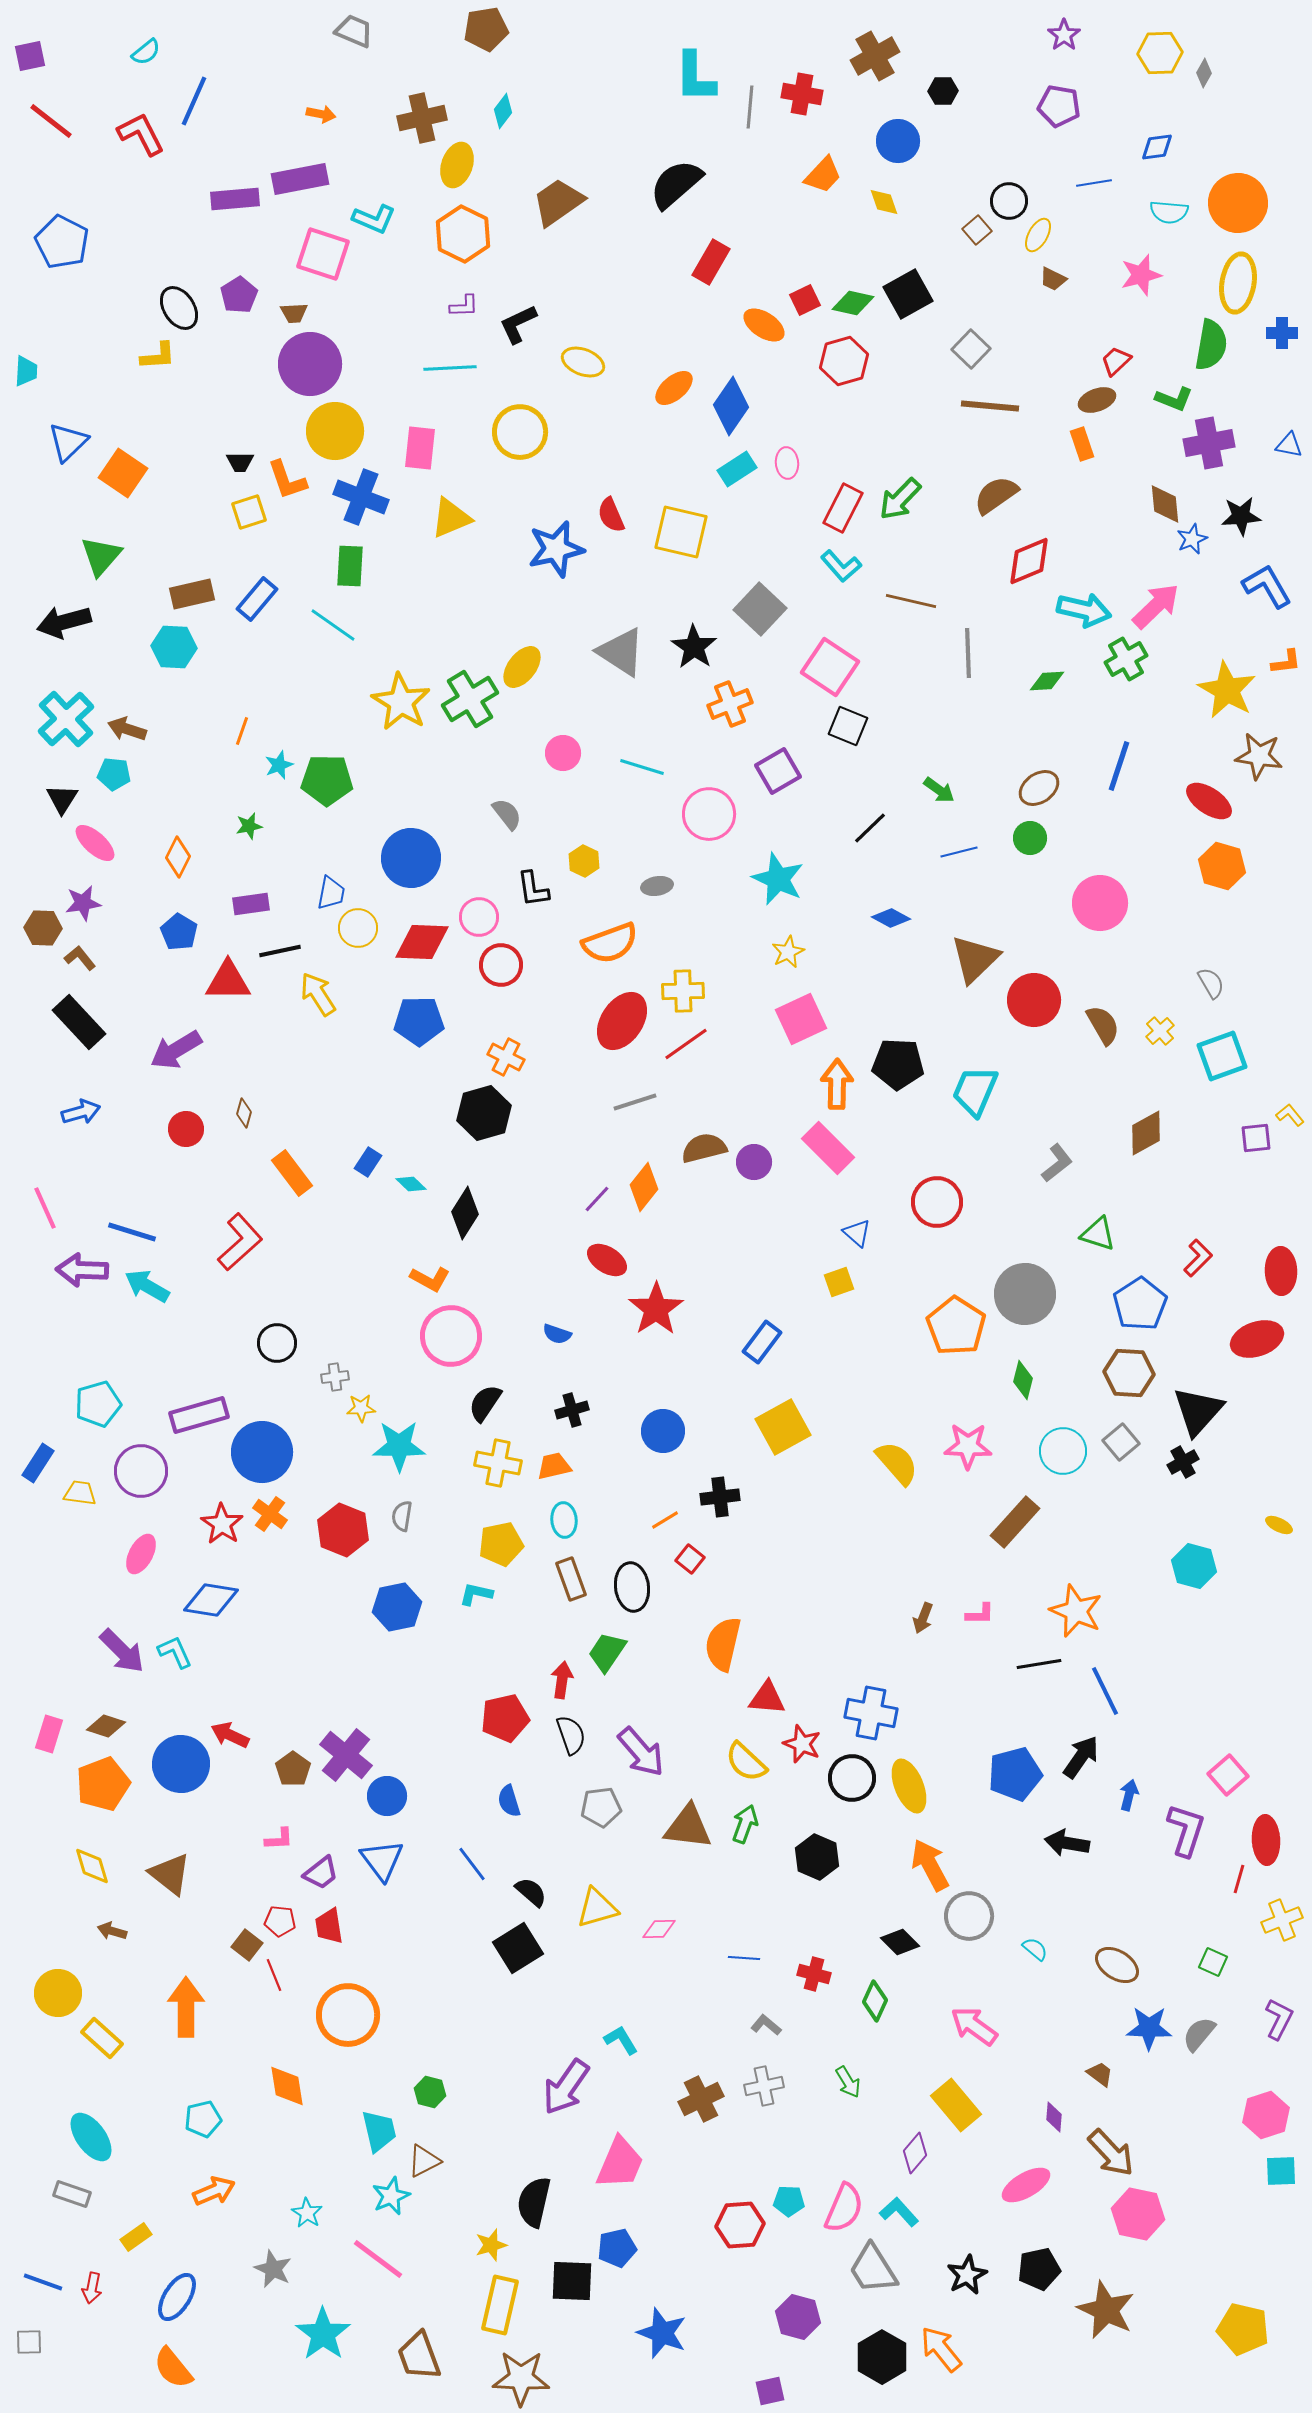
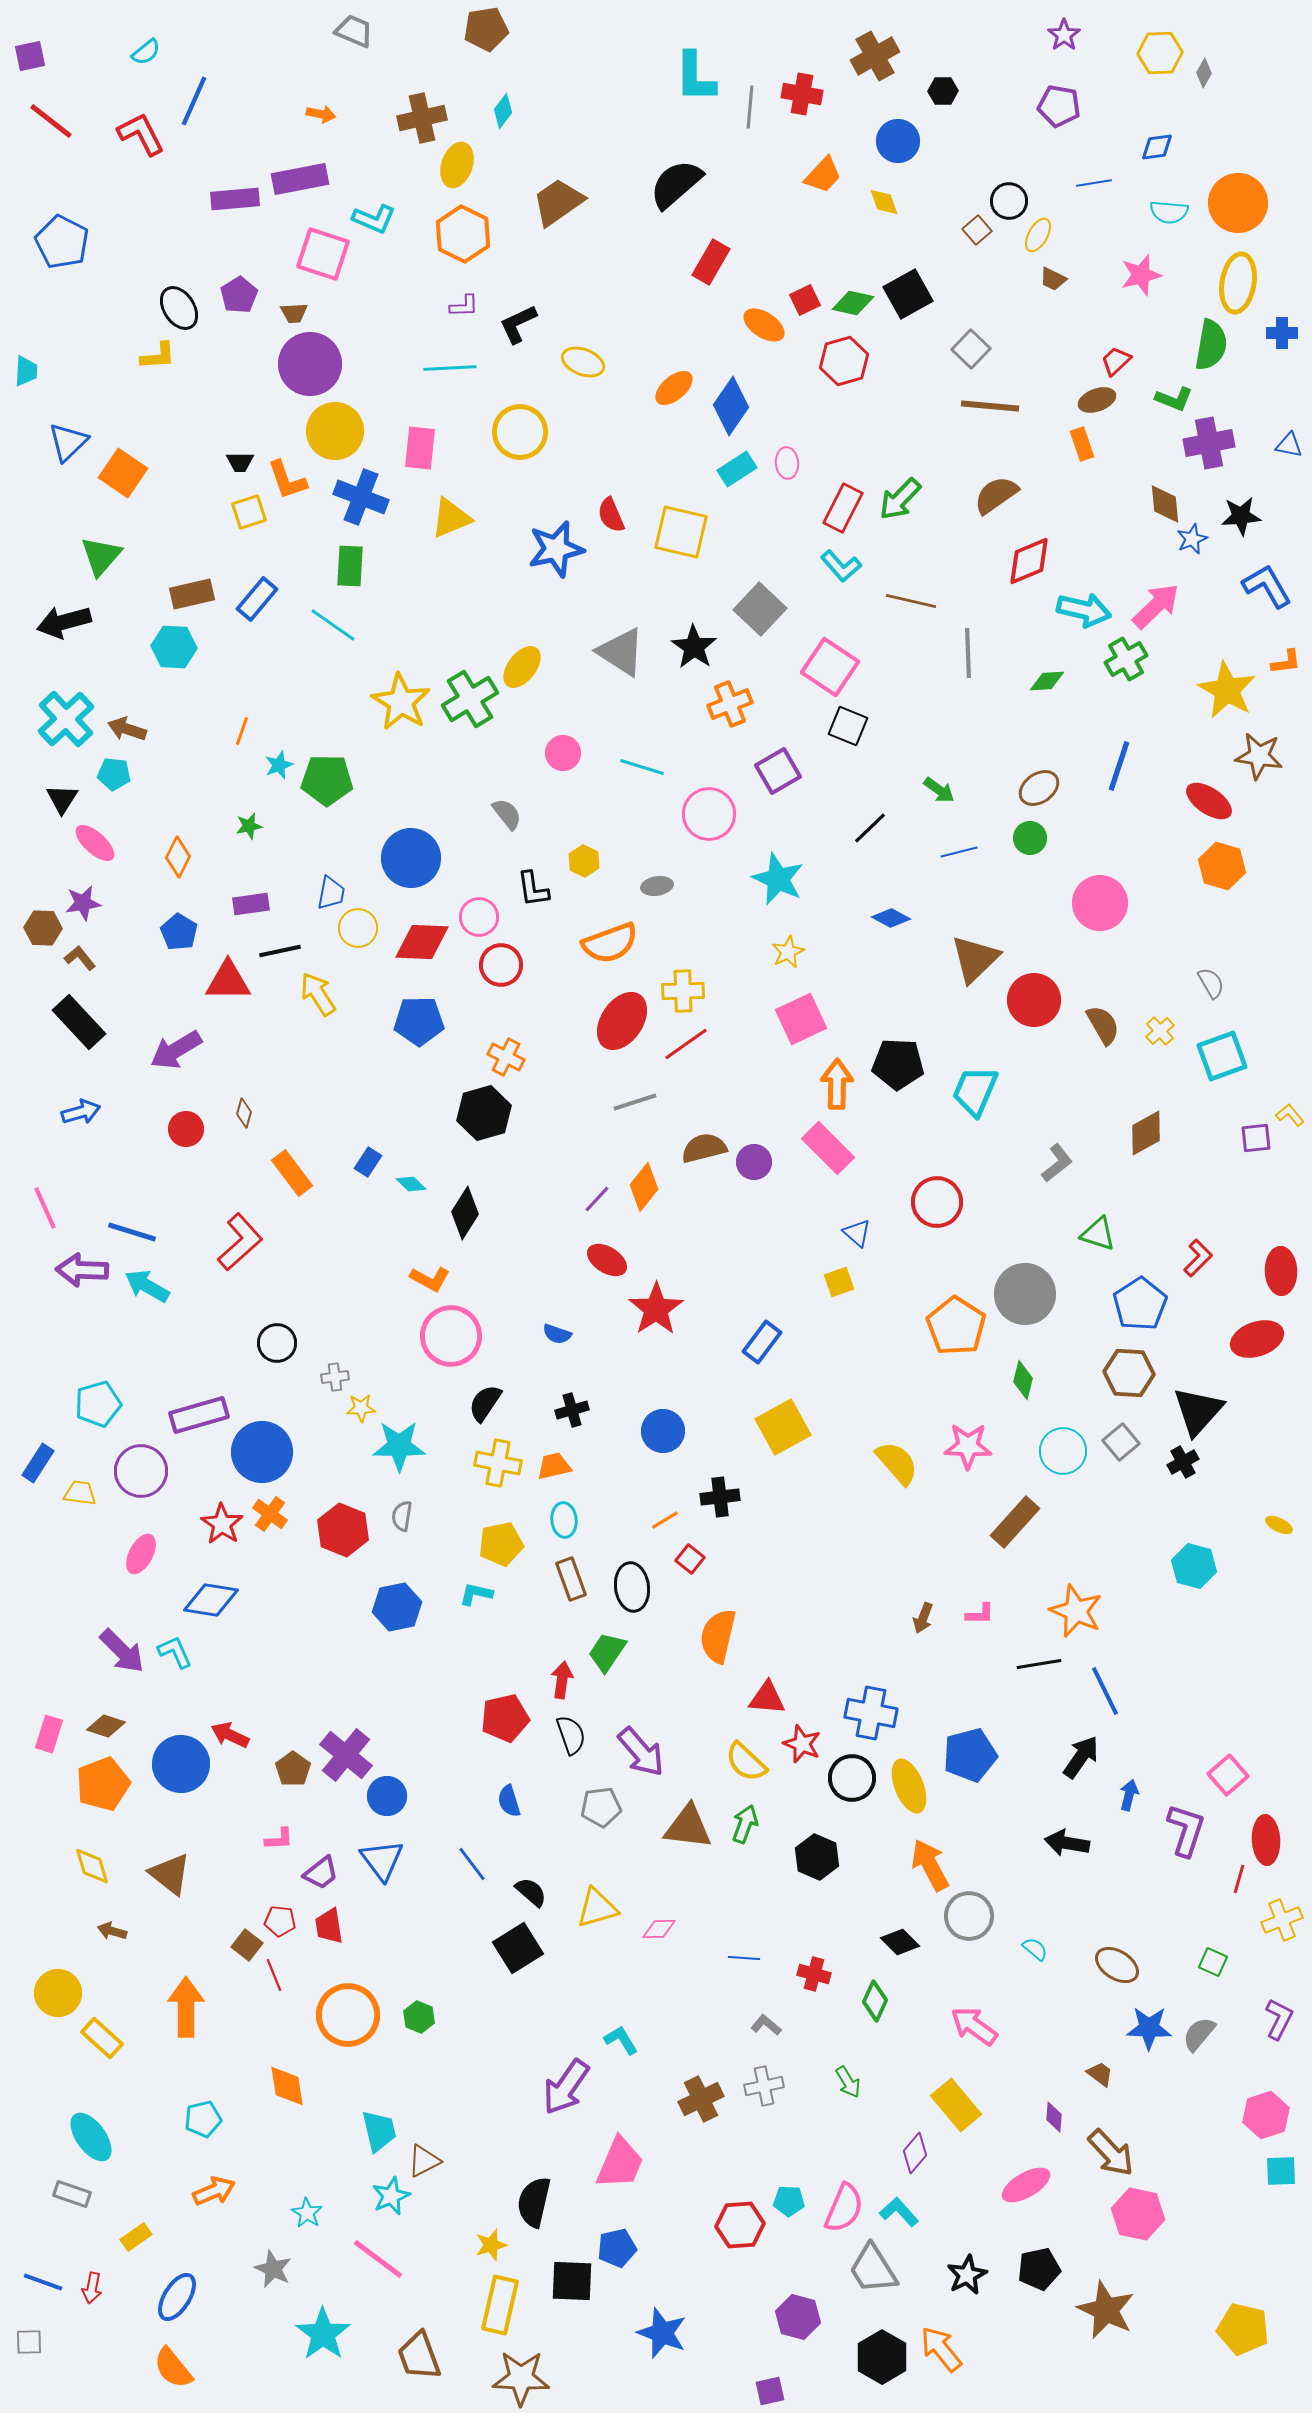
orange semicircle at (723, 1644): moved 5 px left, 8 px up
blue pentagon at (1015, 1774): moved 45 px left, 19 px up
green hexagon at (430, 2092): moved 11 px left, 75 px up; rotated 8 degrees clockwise
